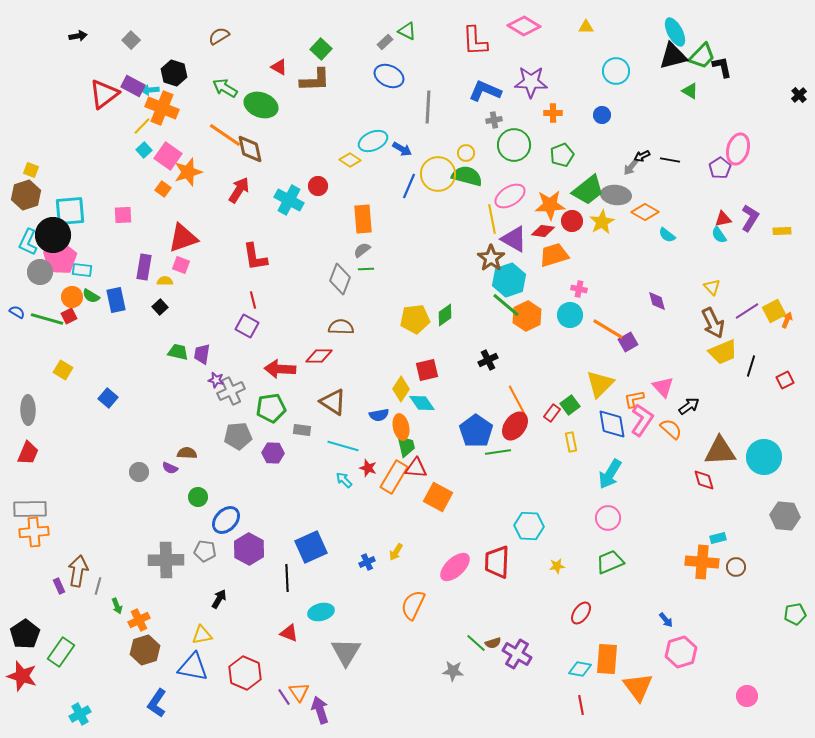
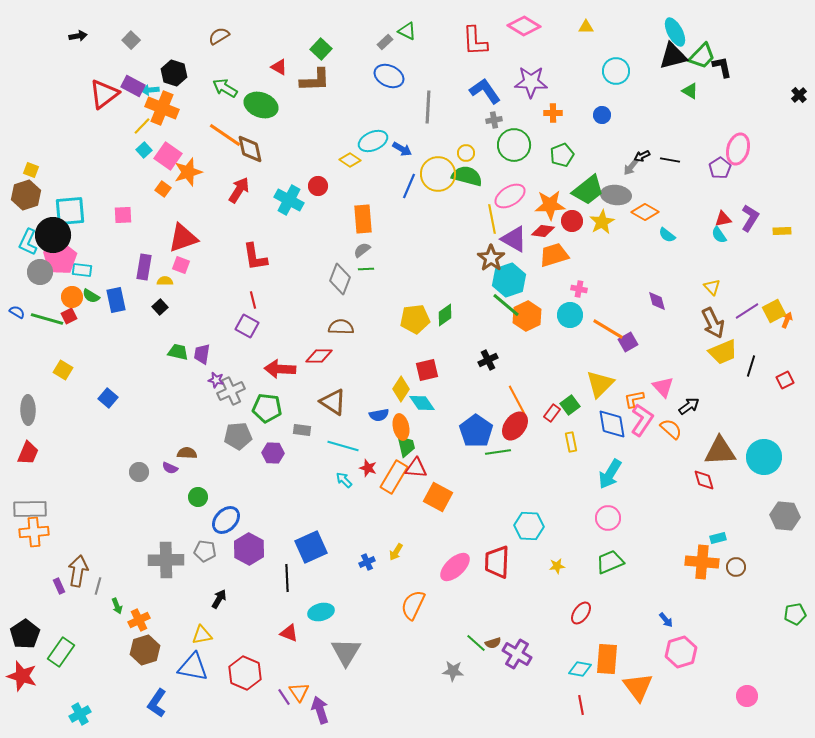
blue L-shape at (485, 91): rotated 32 degrees clockwise
green pentagon at (271, 408): moved 4 px left; rotated 16 degrees clockwise
